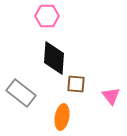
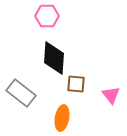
pink triangle: moved 1 px up
orange ellipse: moved 1 px down
